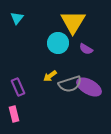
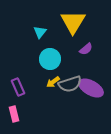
cyan triangle: moved 23 px right, 14 px down
cyan circle: moved 8 px left, 16 px down
purple semicircle: rotated 72 degrees counterclockwise
yellow arrow: moved 3 px right, 6 px down
purple ellipse: moved 2 px right, 1 px down
